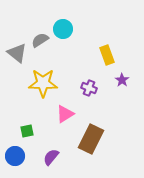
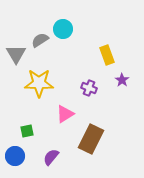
gray triangle: moved 1 px left, 1 px down; rotated 20 degrees clockwise
yellow star: moved 4 px left
